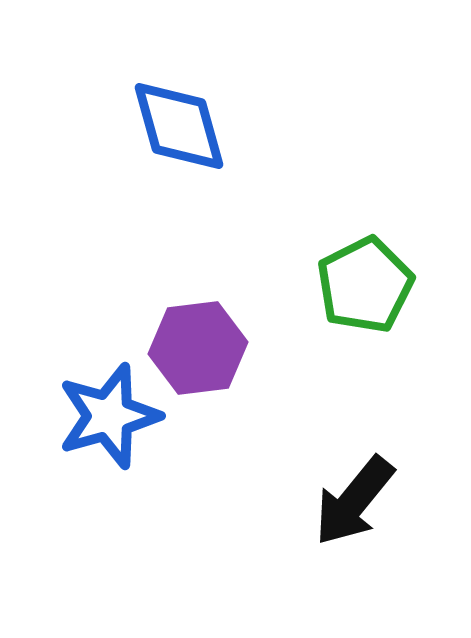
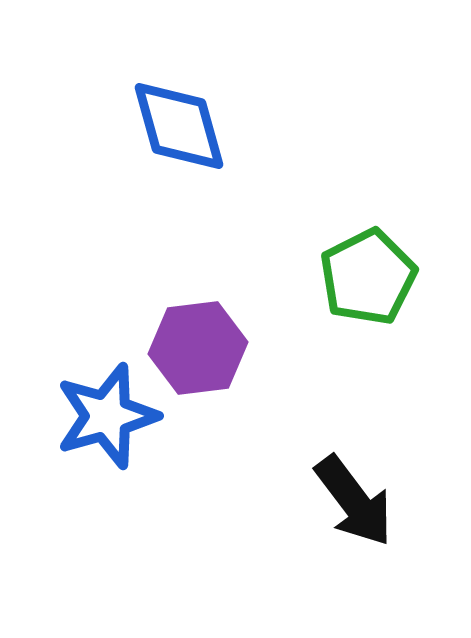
green pentagon: moved 3 px right, 8 px up
blue star: moved 2 px left
black arrow: rotated 76 degrees counterclockwise
